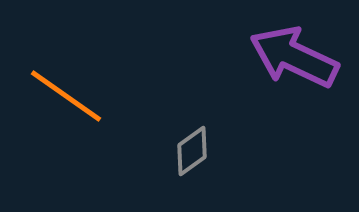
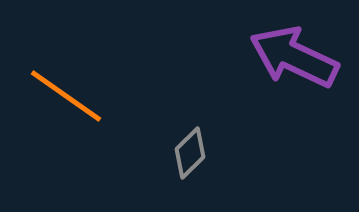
gray diamond: moved 2 px left, 2 px down; rotated 9 degrees counterclockwise
